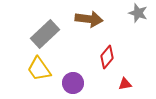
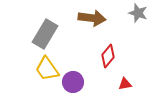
brown arrow: moved 3 px right, 1 px up
gray rectangle: rotated 16 degrees counterclockwise
red diamond: moved 1 px right, 1 px up
yellow trapezoid: moved 8 px right
purple circle: moved 1 px up
